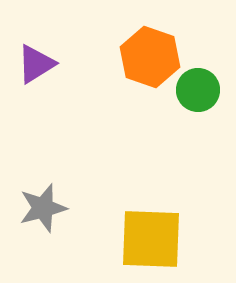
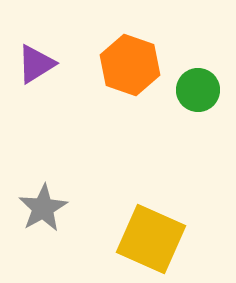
orange hexagon: moved 20 px left, 8 px down
gray star: rotated 15 degrees counterclockwise
yellow square: rotated 22 degrees clockwise
